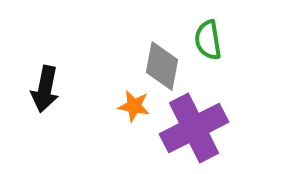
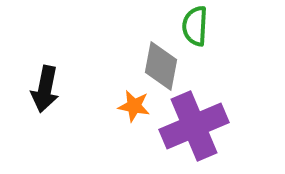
green semicircle: moved 13 px left, 14 px up; rotated 12 degrees clockwise
gray diamond: moved 1 px left
purple cross: moved 2 px up; rotated 4 degrees clockwise
